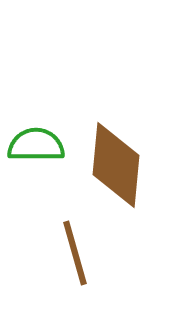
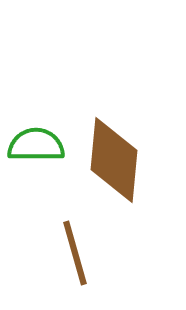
brown diamond: moved 2 px left, 5 px up
